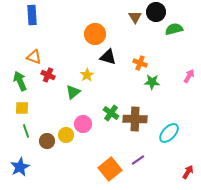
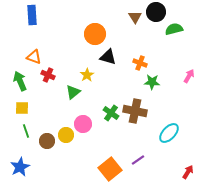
brown cross: moved 8 px up; rotated 10 degrees clockwise
